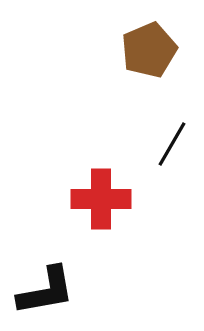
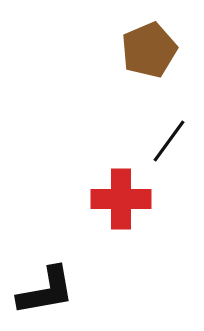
black line: moved 3 px left, 3 px up; rotated 6 degrees clockwise
red cross: moved 20 px right
